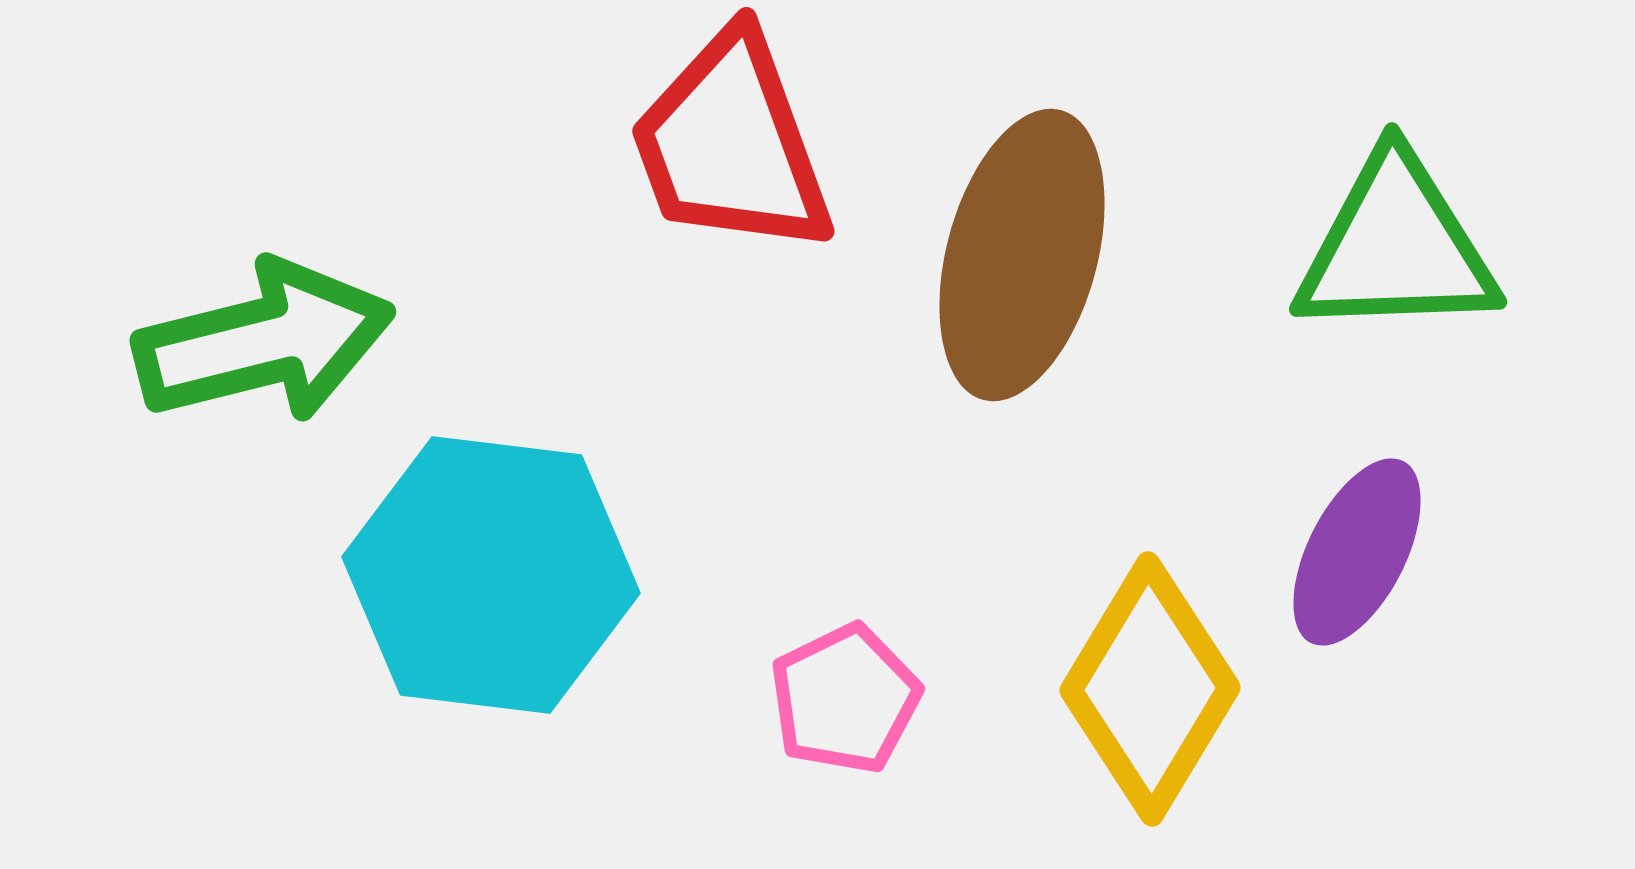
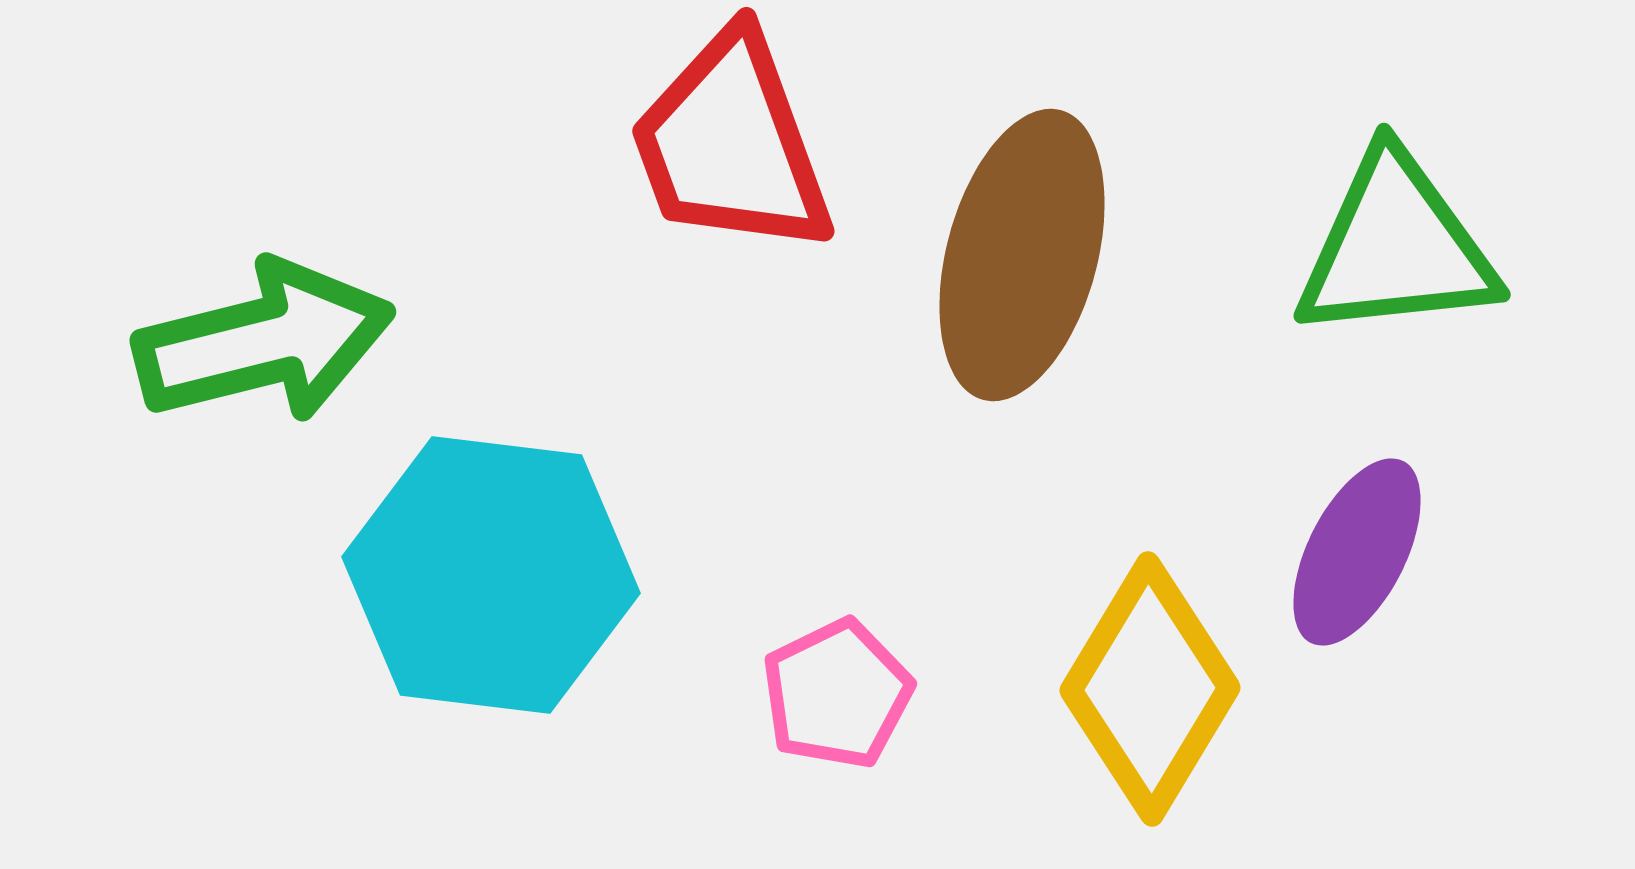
green triangle: rotated 4 degrees counterclockwise
pink pentagon: moved 8 px left, 5 px up
